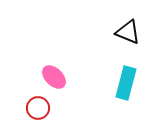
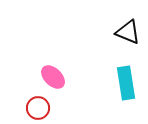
pink ellipse: moved 1 px left
cyan rectangle: rotated 24 degrees counterclockwise
